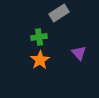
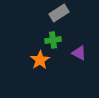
green cross: moved 14 px right, 3 px down
purple triangle: rotated 21 degrees counterclockwise
